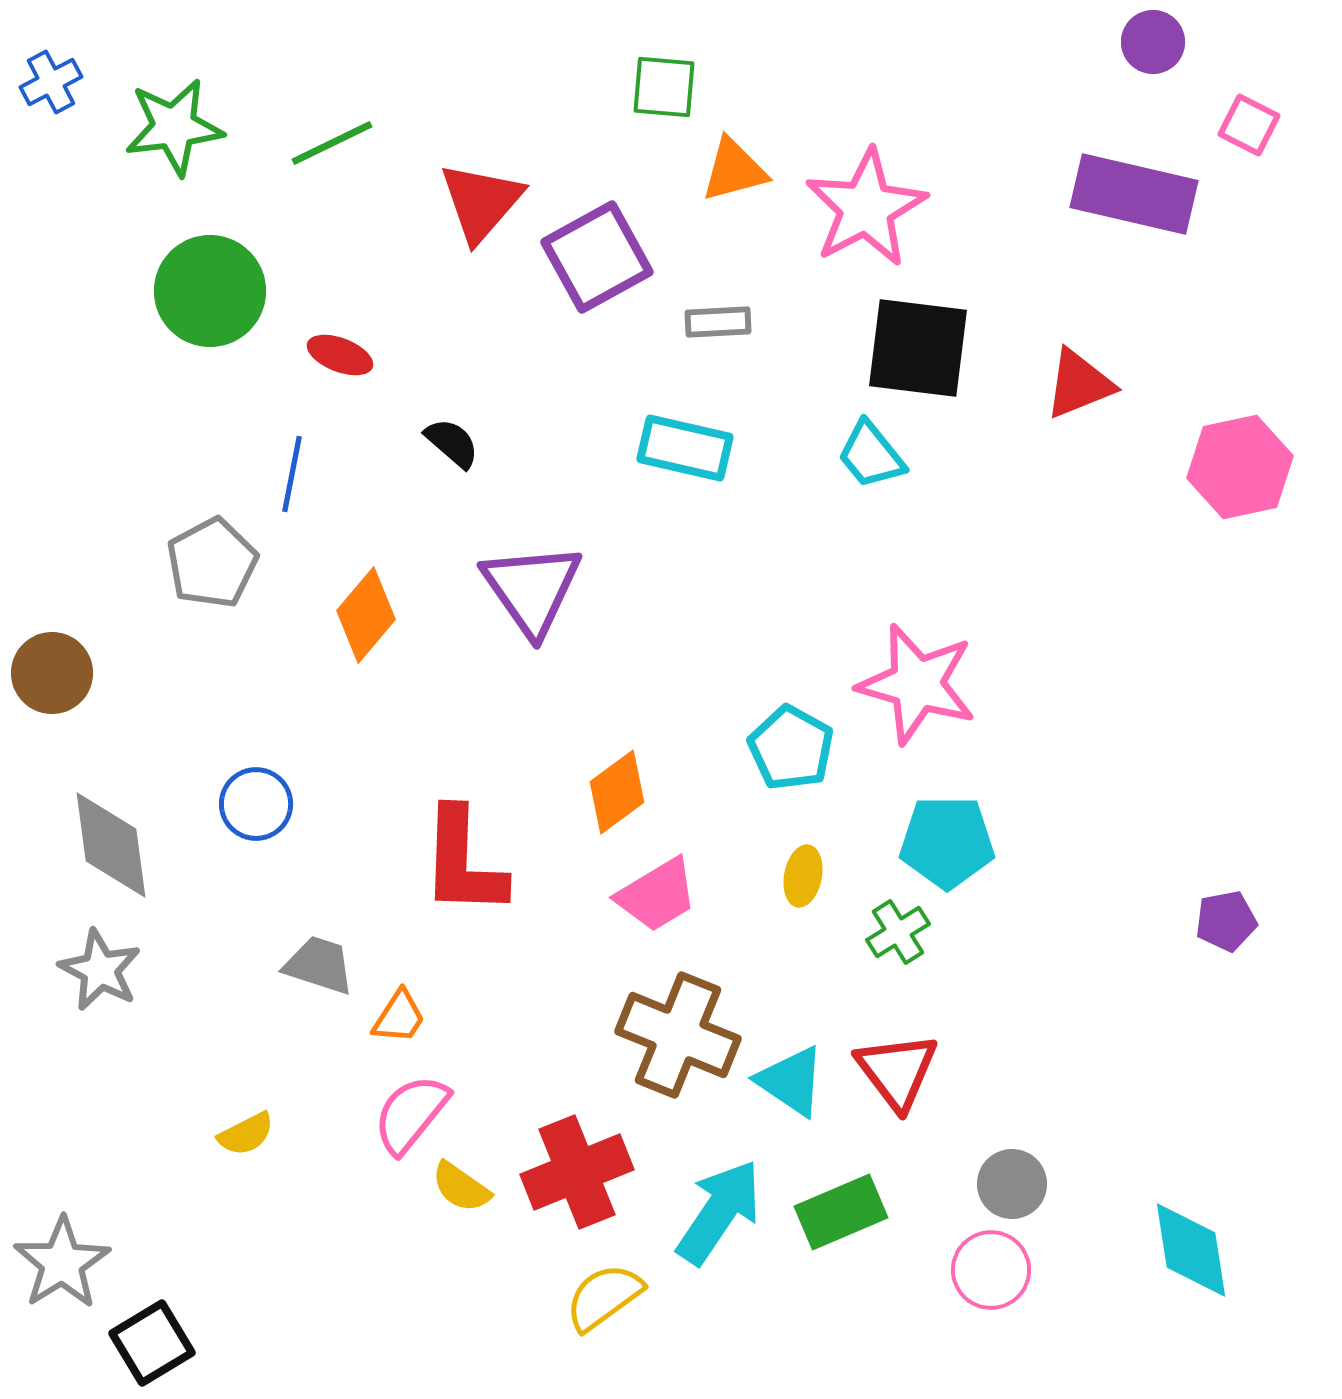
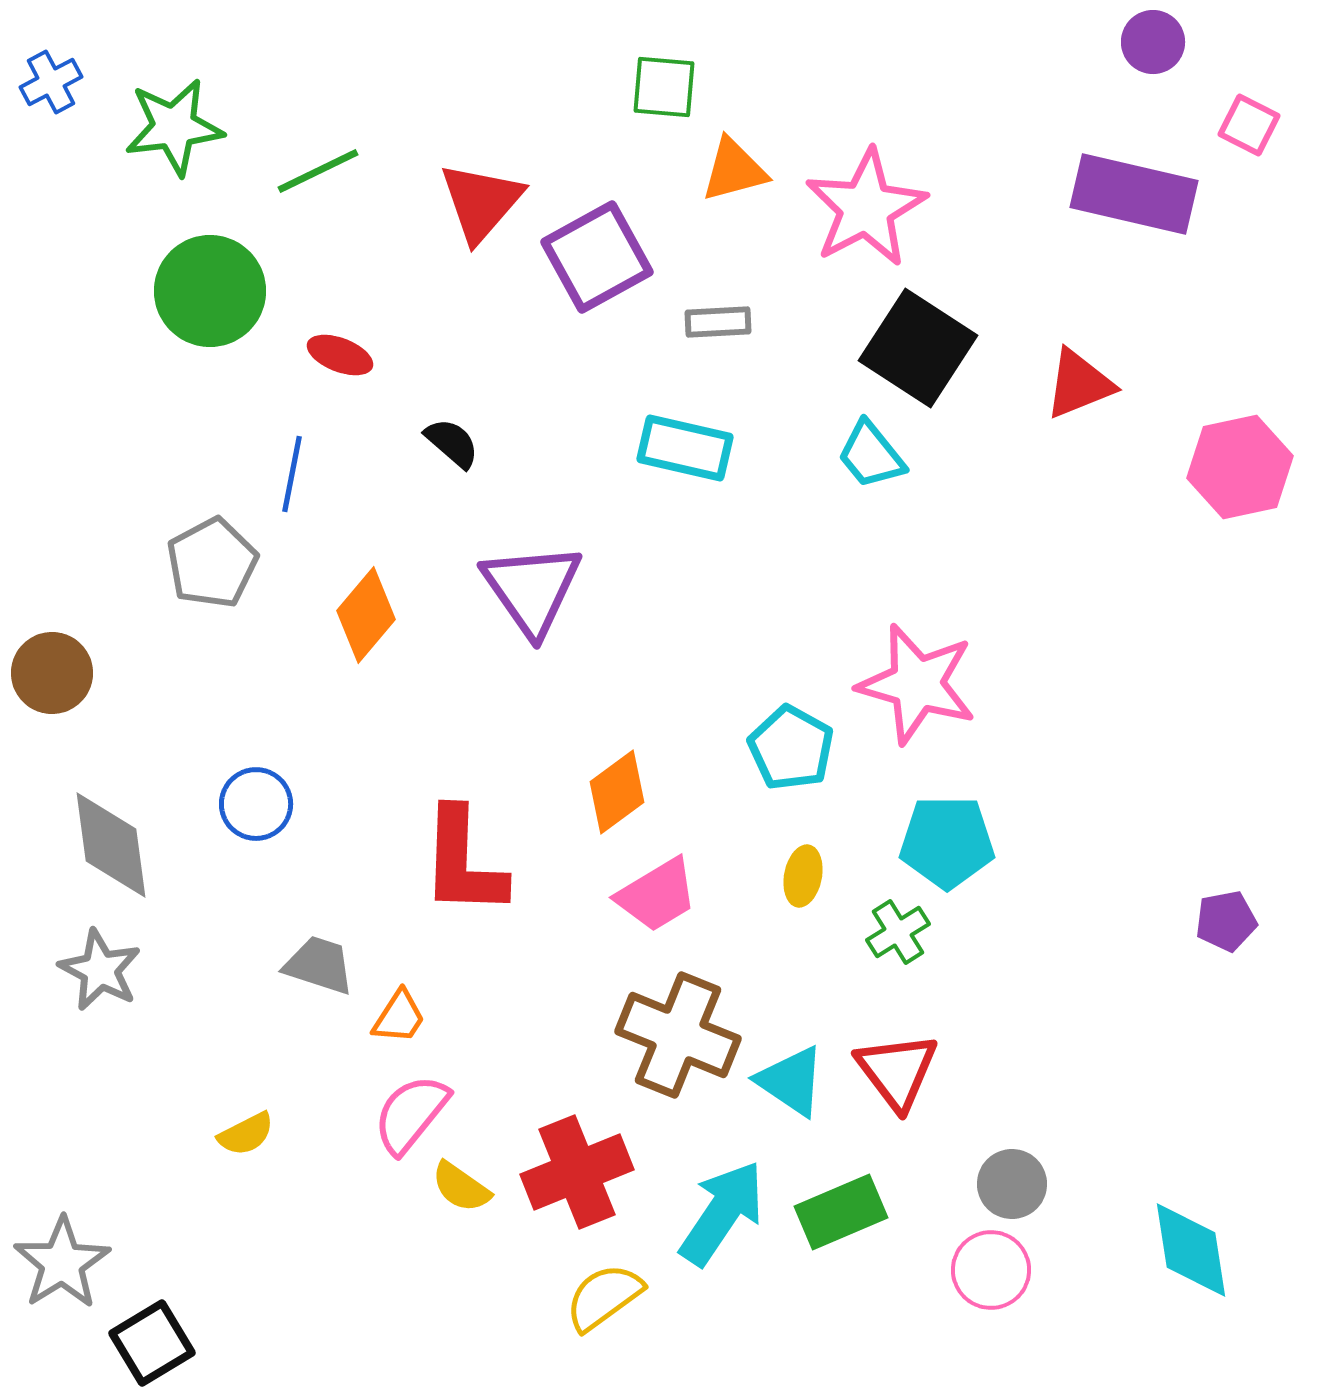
green line at (332, 143): moved 14 px left, 28 px down
black square at (918, 348): rotated 26 degrees clockwise
cyan arrow at (719, 1212): moved 3 px right, 1 px down
